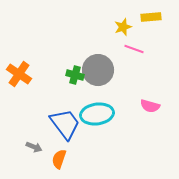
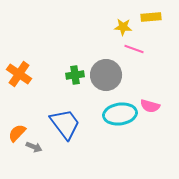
yellow star: rotated 24 degrees clockwise
gray circle: moved 8 px right, 5 px down
green cross: rotated 24 degrees counterclockwise
cyan ellipse: moved 23 px right
orange semicircle: moved 42 px left, 26 px up; rotated 24 degrees clockwise
